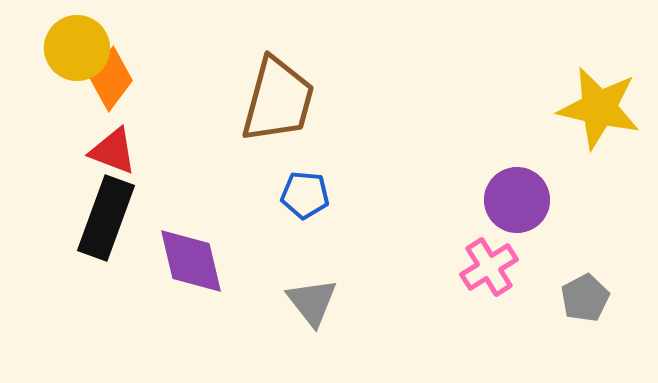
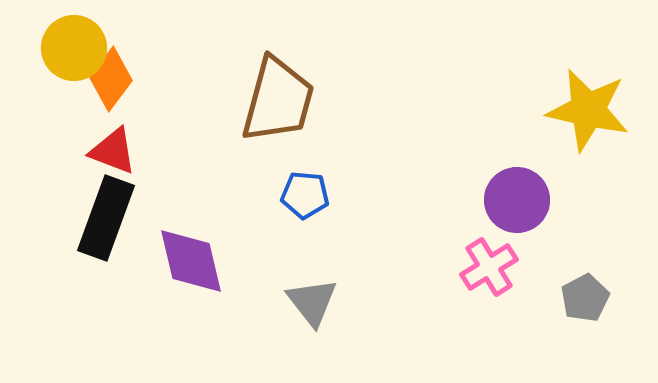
yellow circle: moved 3 px left
yellow star: moved 11 px left, 2 px down
